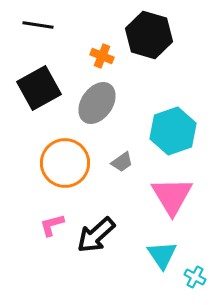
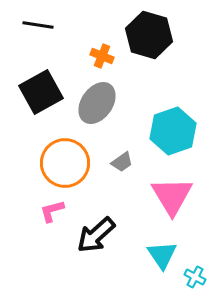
black square: moved 2 px right, 4 px down
pink L-shape: moved 14 px up
